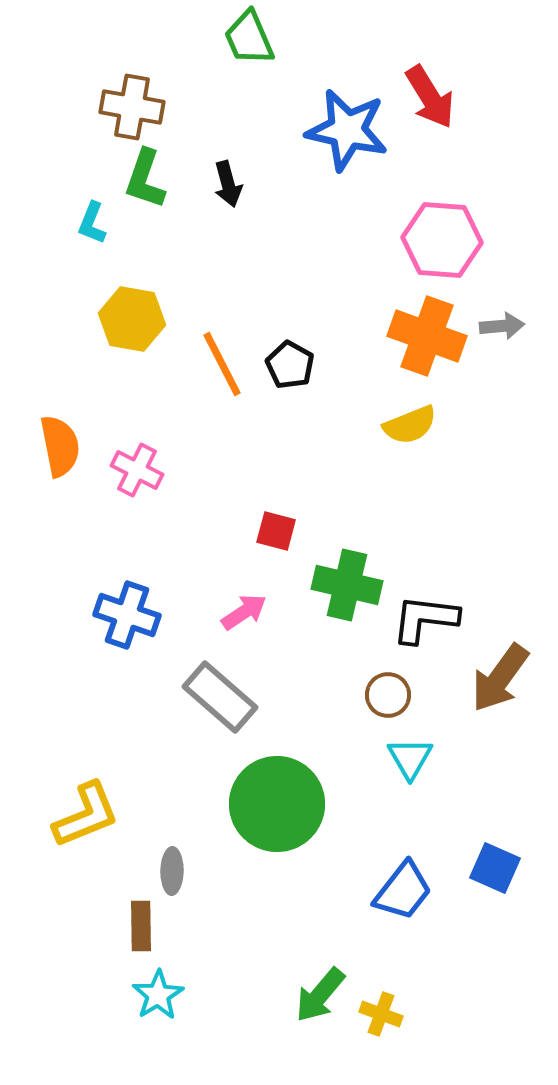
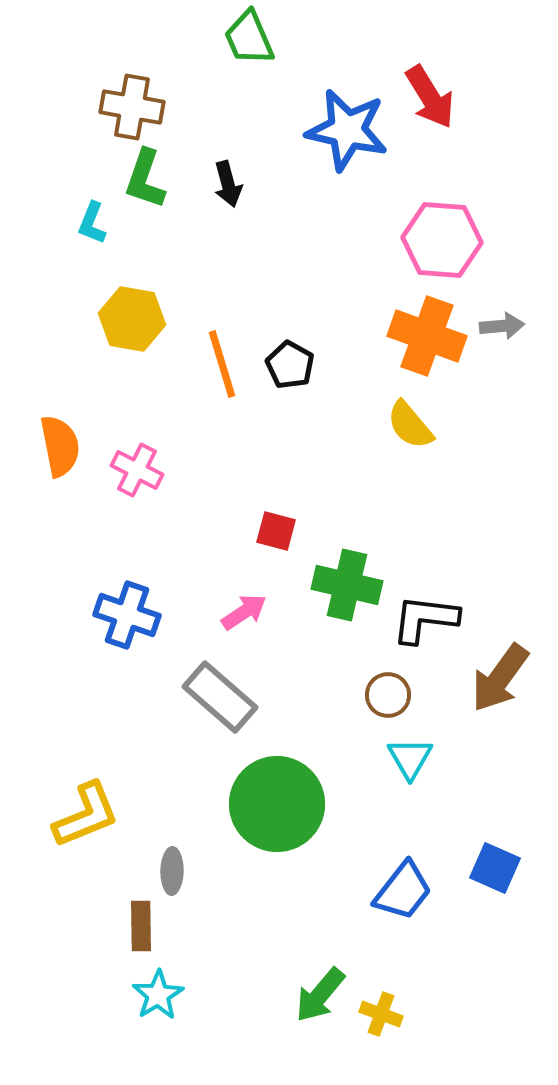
orange line: rotated 10 degrees clockwise
yellow semicircle: rotated 72 degrees clockwise
